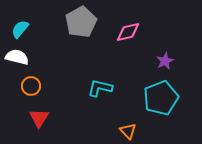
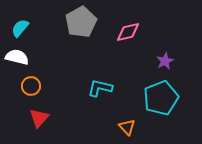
cyan semicircle: moved 1 px up
red triangle: rotated 10 degrees clockwise
orange triangle: moved 1 px left, 4 px up
